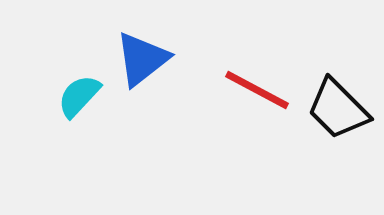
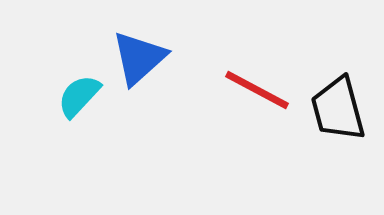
blue triangle: moved 3 px left, 1 px up; rotated 4 degrees counterclockwise
black trapezoid: rotated 30 degrees clockwise
